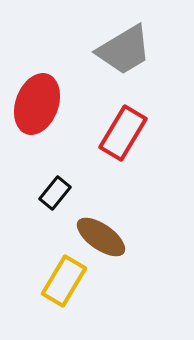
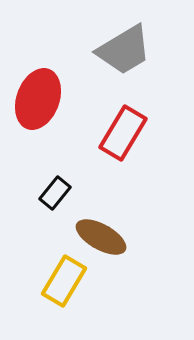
red ellipse: moved 1 px right, 5 px up
brown ellipse: rotated 6 degrees counterclockwise
